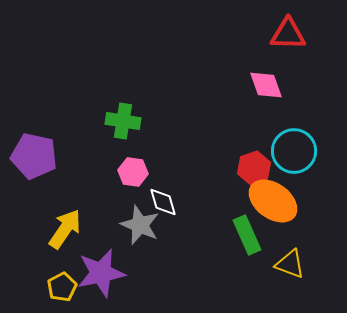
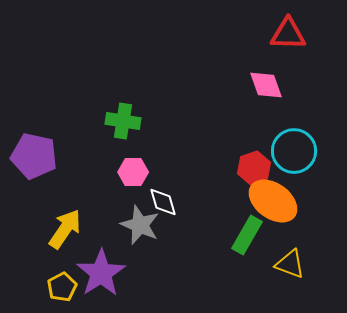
pink hexagon: rotated 8 degrees counterclockwise
green rectangle: rotated 54 degrees clockwise
purple star: rotated 21 degrees counterclockwise
